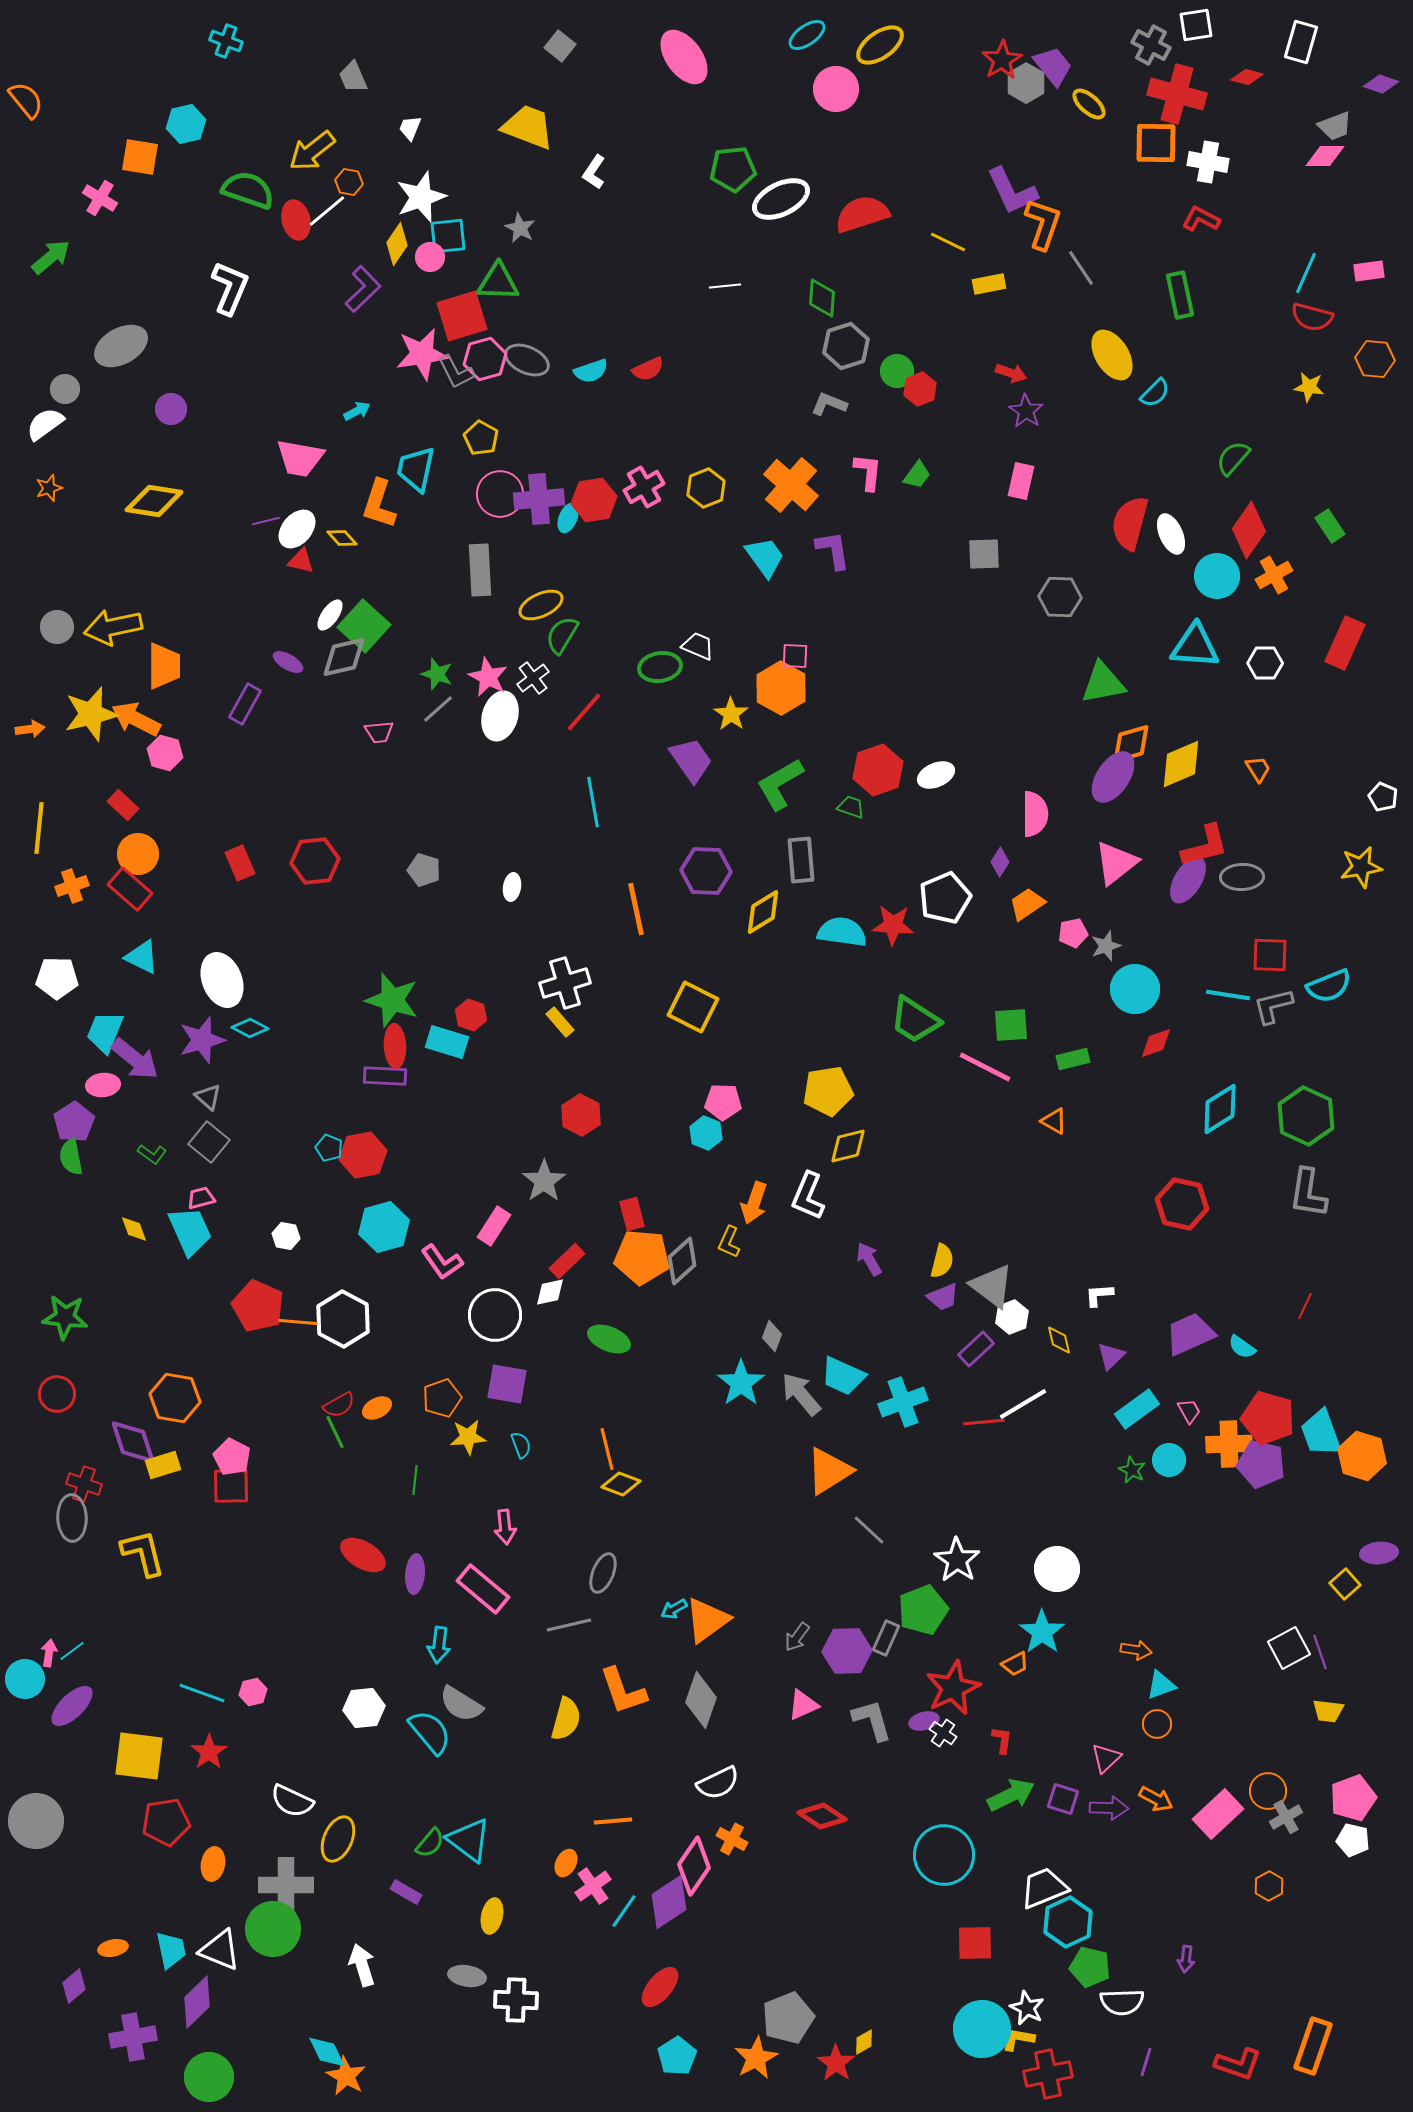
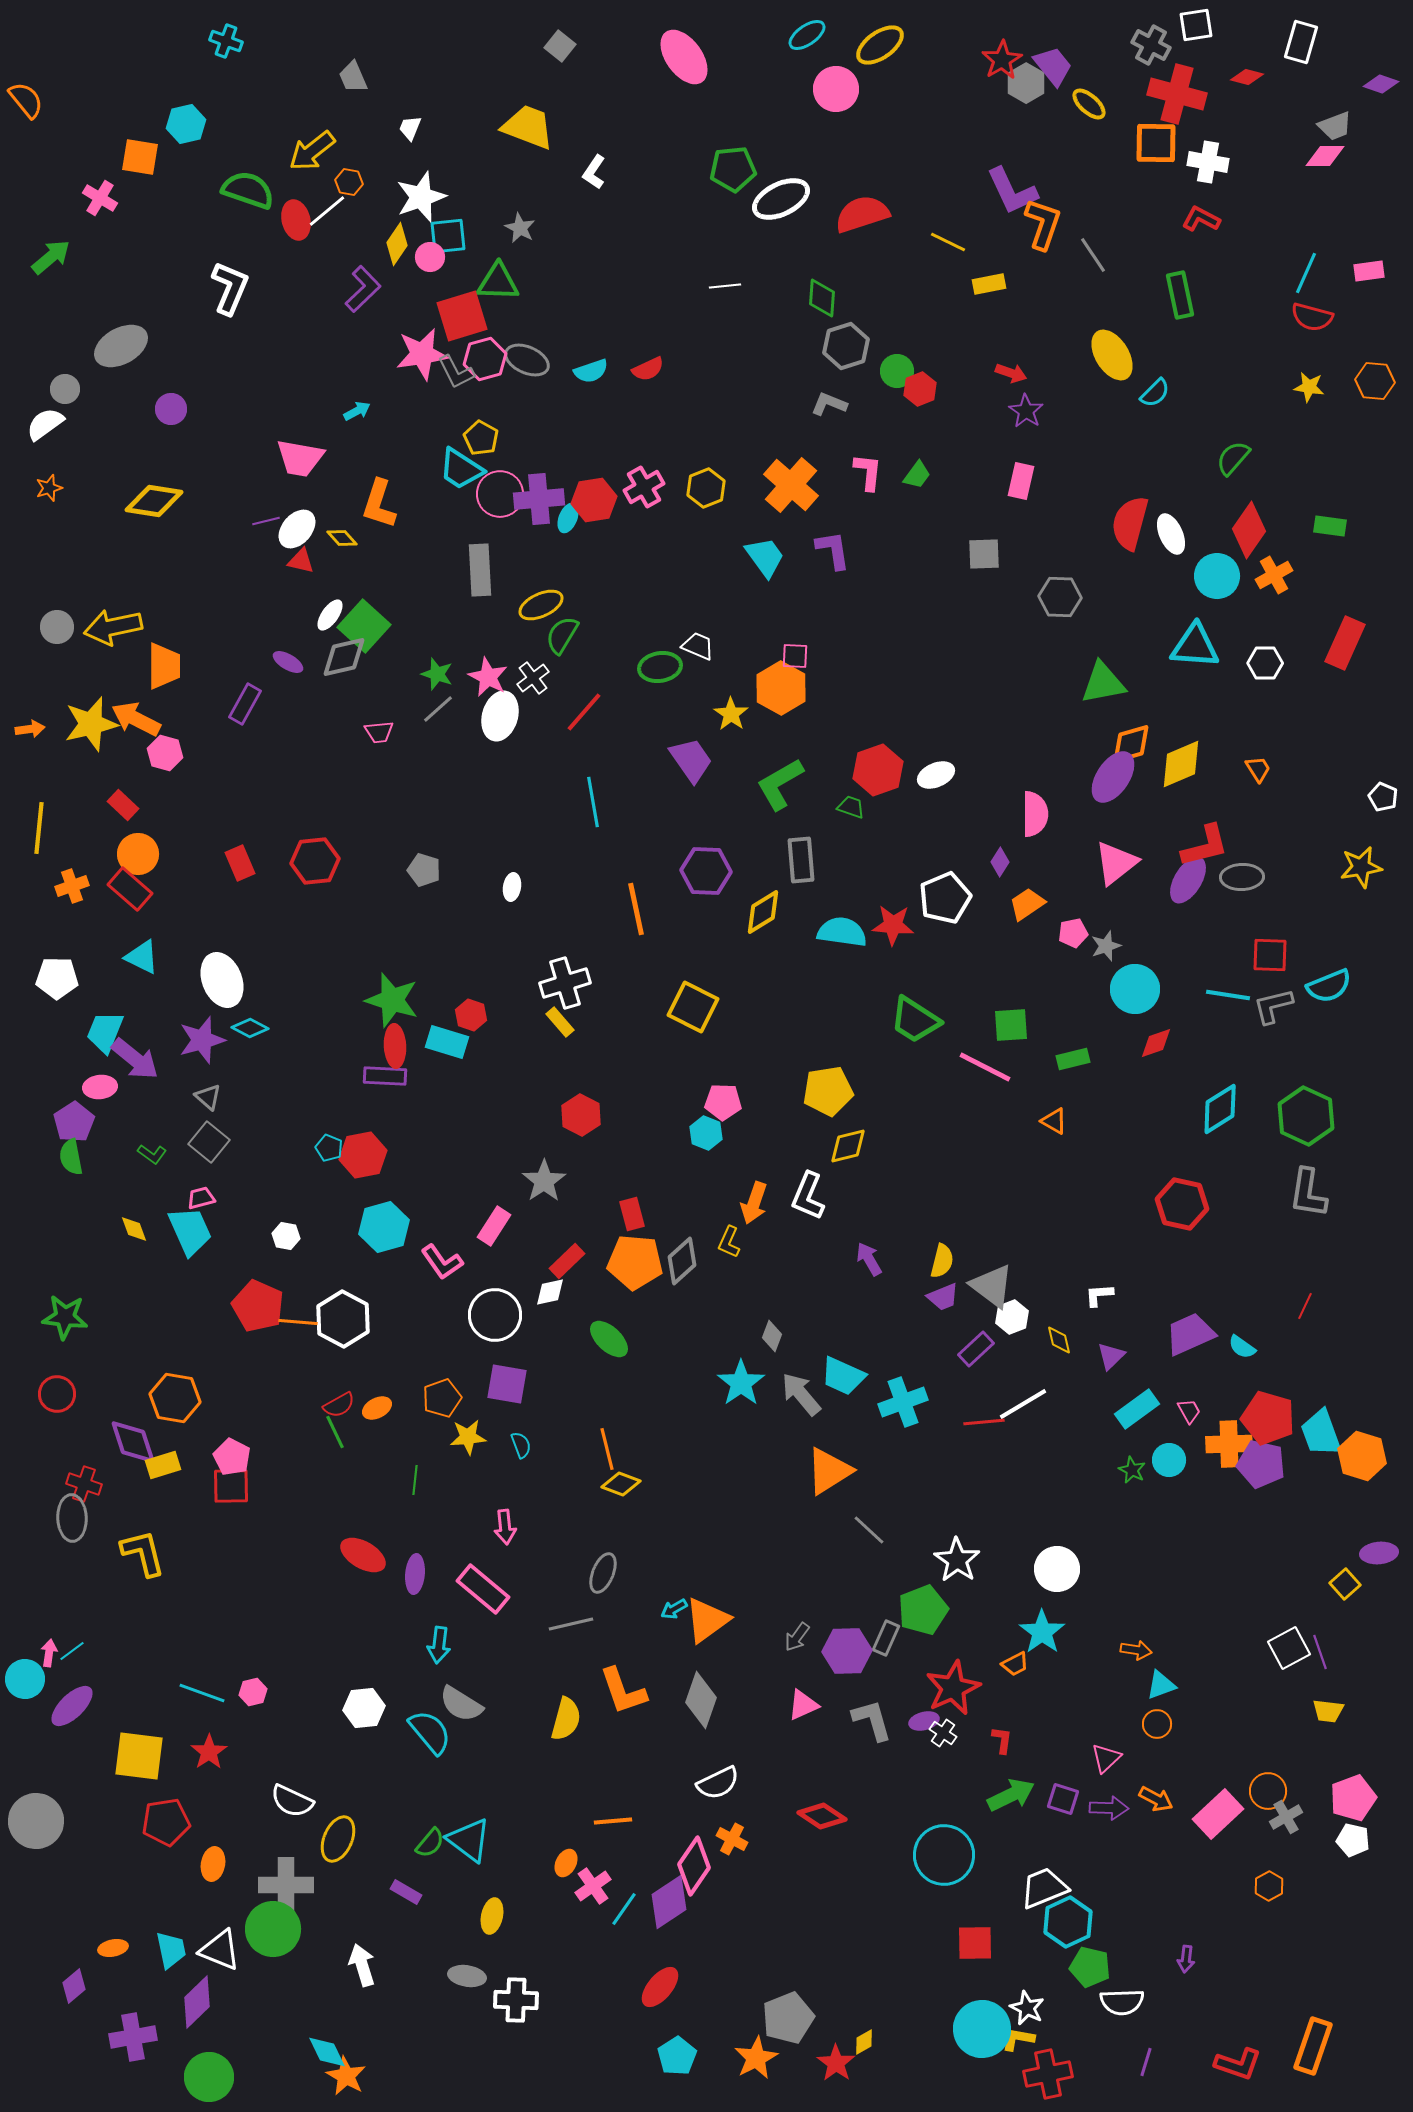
gray line at (1081, 268): moved 12 px right, 13 px up
orange hexagon at (1375, 359): moved 22 px down
cyan trapezoid at (416, 469): moved 45 px right; rotated 69 degrees counterclockwise
green rectangle at (1330, 526): rotated 48 degrees counterclockwise
yellow star at (91, 714): moved 10 px down
pink ellipse at (103, 1085): moved 3 px left, 2 px down
orange pentagon at (642, 1257): moved 7 px left, 5 px down
green ellipse at (609, 1339): rotated 21 degrees clockwise
gray line at (569, 1625): moved 2 px right, 1 px up
cyan line at (624, 1911): moved 2 px up
